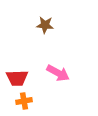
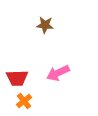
pink arrow: rotated 125 degrees clockwise
orange cross: rotated 28 degrees counterclockwise
